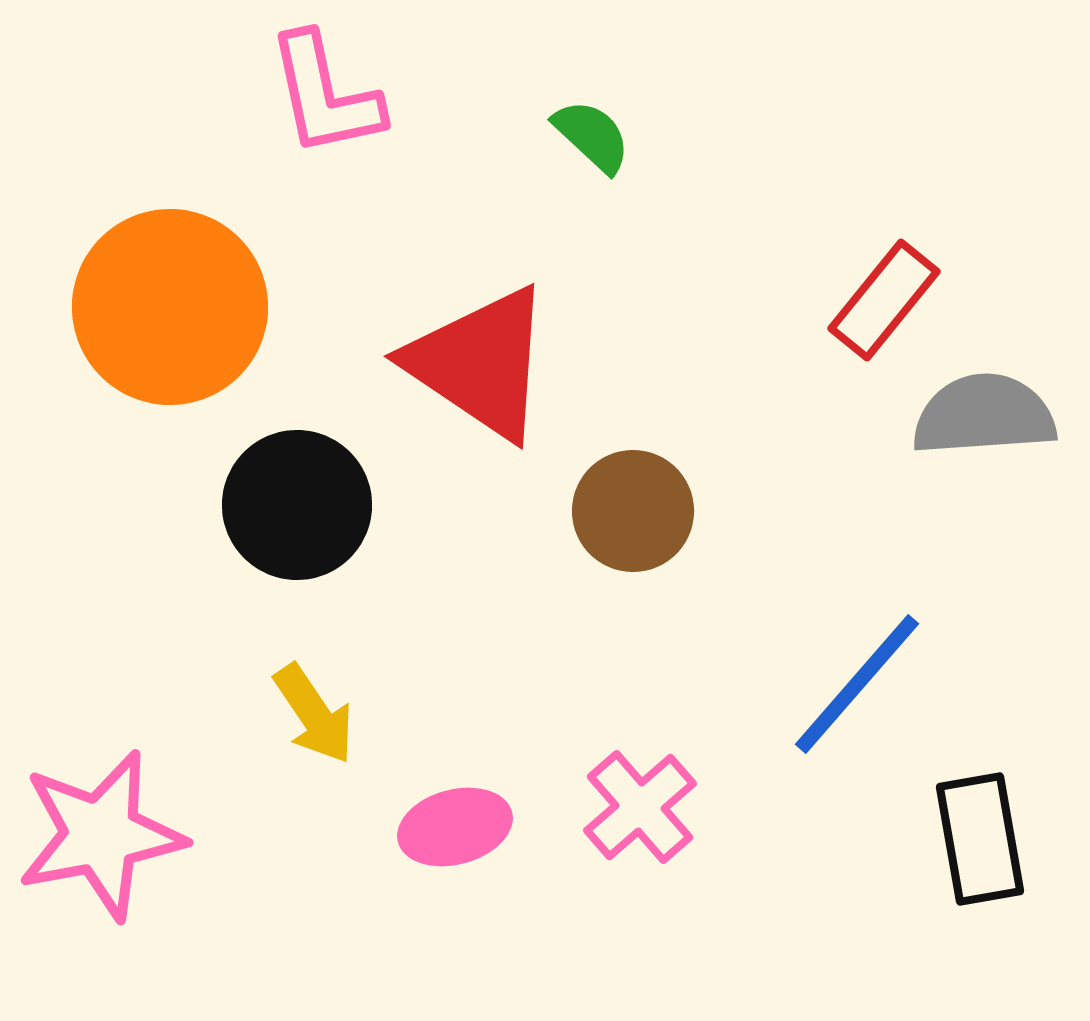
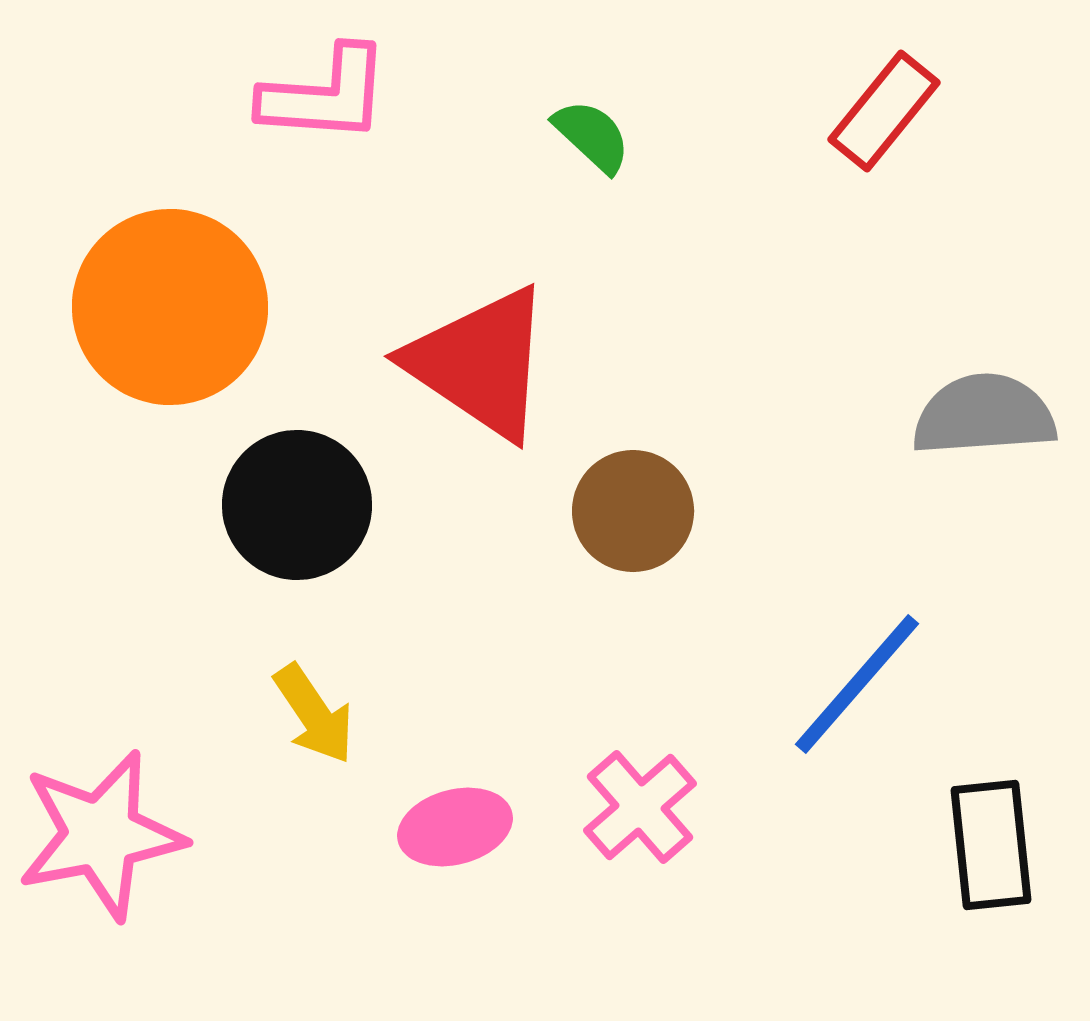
pink L-shape: rotated 74 degrees counterclockwise
red rectangle: moved 189 px up
black rectangle: moved 11 px right, 6 px down; rotated 4 degrees clockwise
